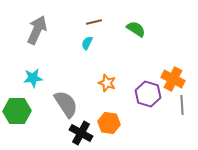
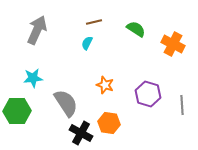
orange cross: moved 35 px up
orange star: moved 2 px left, 2 px down
gray semicircle: moved 1 px up
